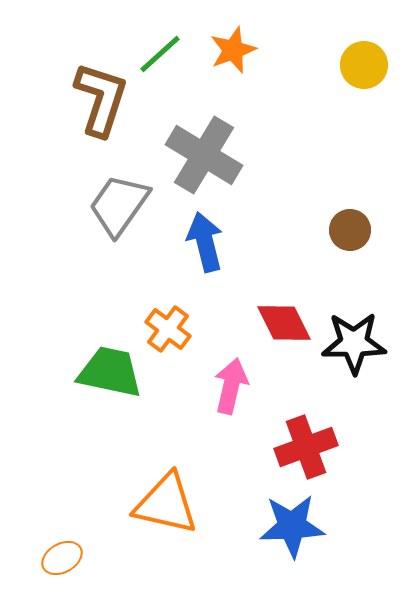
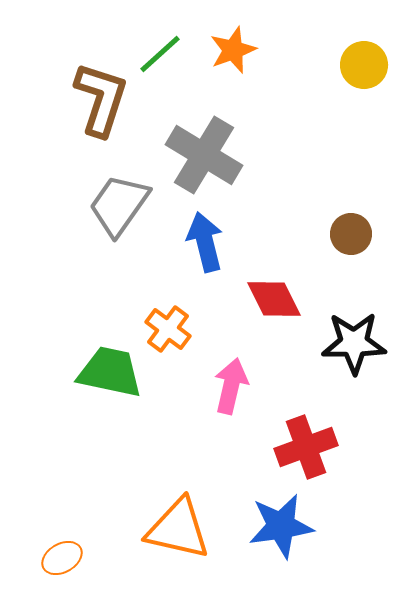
brown circle: moved 1 px right, 4 px down
red diamond: moved 10 px left, 24 px up
orange triangle: moved 12 px right, 25 px down
blue star: moved 11 px left; rotated 6 degrees counterclockwise
